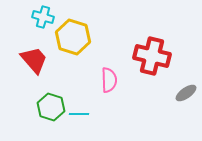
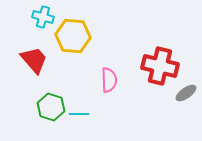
yellow hexagon: moved 1 px up; rotated 12 degrees counterclockwise
red cross: moved 8 px right, 10 px down
